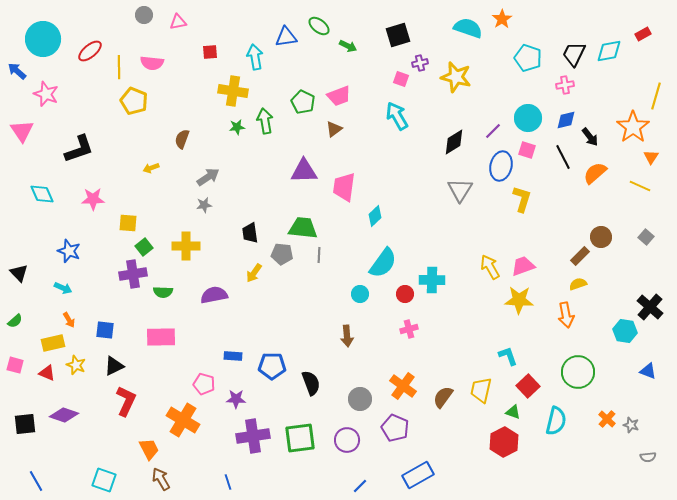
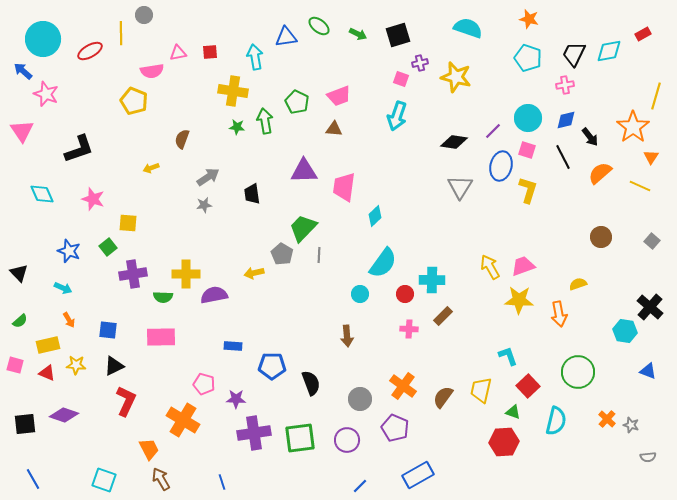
orange star at (502, 19): moved 27 px right; rotated 24 degrees counterclockwise
pink triangle at (178, 22): moved 31 px down
green arrow at (348, 46): moved 10 px right, 12 px up
red ellipse at (90, 51): rotated 10 degrees clockwise
pink semicircle at (152, 63): moved 8 px down; rotated 15 degrees counterclockwise
yellow line at (119, 67): moved 2 px right, 34 px up
blue arrow at (17, 71): moved 6 px right
green pentagon at (303, 102): moved 6 px left
cyan arrow at (397, 116): rotated 132 degrees counterclockwise
green star at (237, 127): rotated 14 degrees clockwise
brown triangle at (334, 129): rotated 42 degrees clockwise
black diamond at (454, 142): rotated 40 degrees clockwise
orange semicircle at (595, 173): moved 5 px right
gray triangle at (460, 190): moved 3 px up
pink star at (93, 199): rotated 20 degrees clockwise
yellow L-shape at (522, 199): moved 6 px right, 9 px up
green trapezoid at (303, 228): rotated 52 degrees counterclockwise
black trapezoid at (250, 233): moved 2 px right, 39 px up
gray square at (646, 237): moved 6 px right, 4 px down
yellow cross at (186, 246): moved 28 px down
green square at (144, 247): moved 36 px left
gray pentagon at (282, 254): rotated 25 degrees clockwise
brown rectangle at (580, 256): moved 137 px left, 60 px down
yellow arrow at (254, 273): rotated 42 degrees clockwise
green semicircle at (163, 292): moved 5 px down
orange arrow at (566, 315): moved 7 px left, 1 px up
green semicircle at (15, 321): moved 5 px right
pink cross at (409, 329): rotated 18 degrees clockwise
blue square at (105, 330): moved 3 px right
yellow rectangle at (53, 343): moved 5 px left, 2 px down
blue rectangle at (233, 356): moved 10 px up
yellow star at (76, 365): rotated 18 degrees counterclockwise
purple cross at (253, 436): moved 1 px right, 3 px up
red hexagon at (504, 442): rotated 24 degrees clockwise
blue line at (36, 481): moved 3 px left, 2 px up
blue line at (228, 482): moved 6 px left
